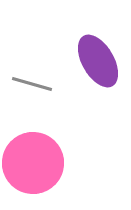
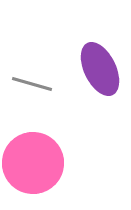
purple ellipse: moved 2 px right, 8 px down; rotated 4 degrees clockwise
